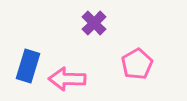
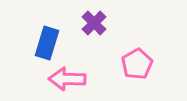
blue rectangle: moved 19 px right, 23 px up
